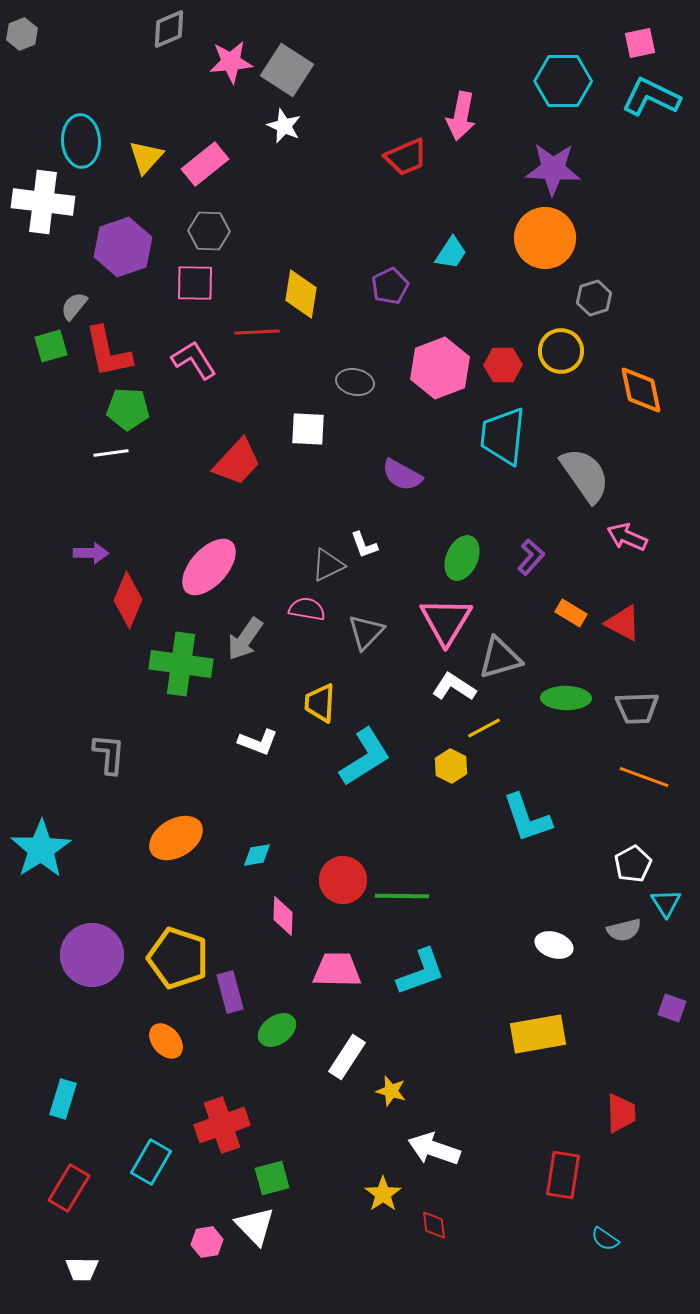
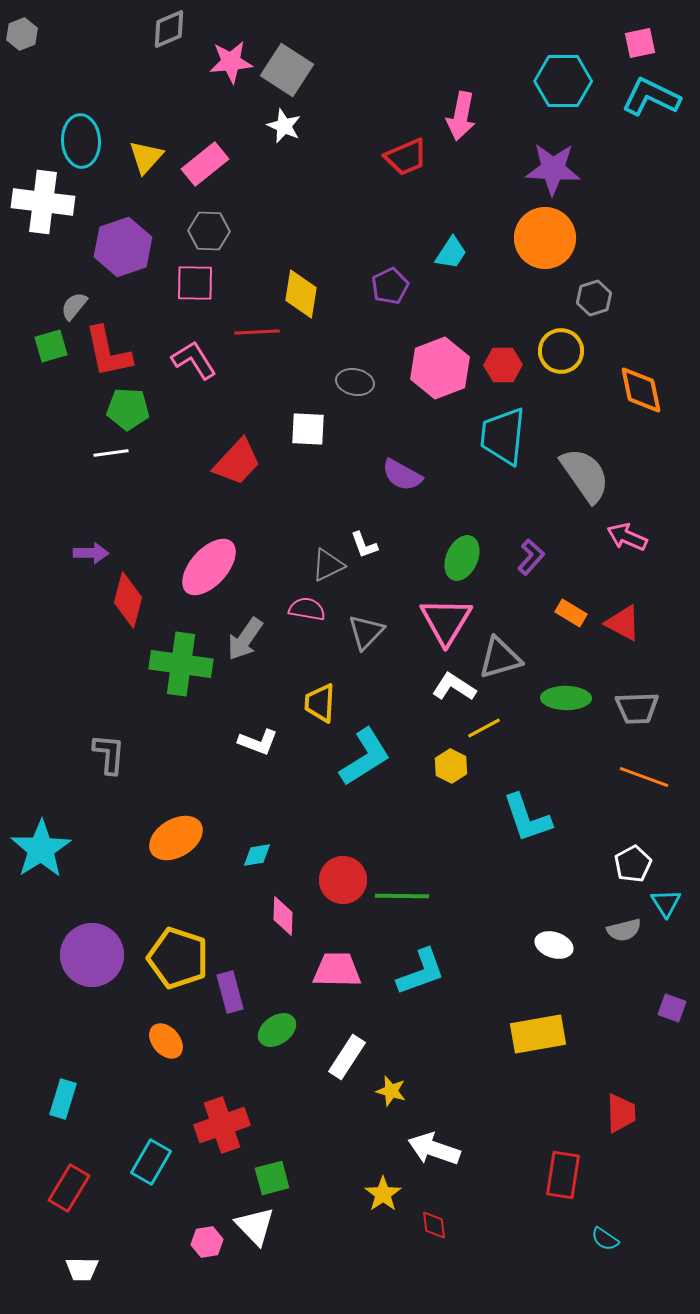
red diamond at (128, 600): rotated 8 degrees counterclockwise
